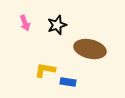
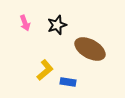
brown ellipse: rotated 16 degrees clockwise
yellow L-shape: rotated 130 degrees clockwise
